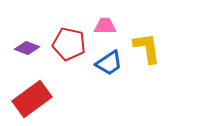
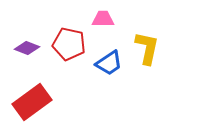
pink trapezoid: moved 2 px left, 7 px up
yellow L-shape: rotated 20 degrees clockwise
red rectangle: moved 3 px down
